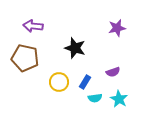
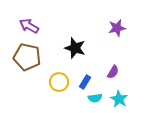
purple arrow: moved 4 px left; rotated 24 degrees clockwise
brown pentagon: moved 2 px right, 1 px up
purple semicircle: rotated 40 degrees counterclockwise
